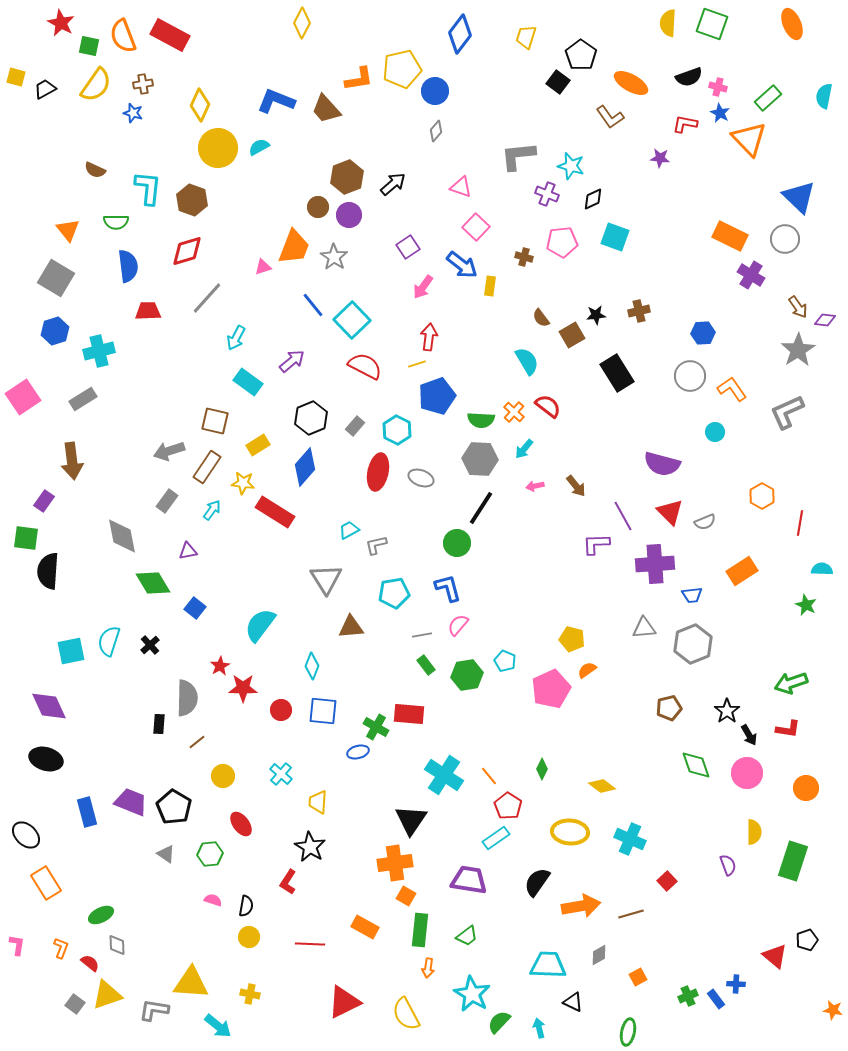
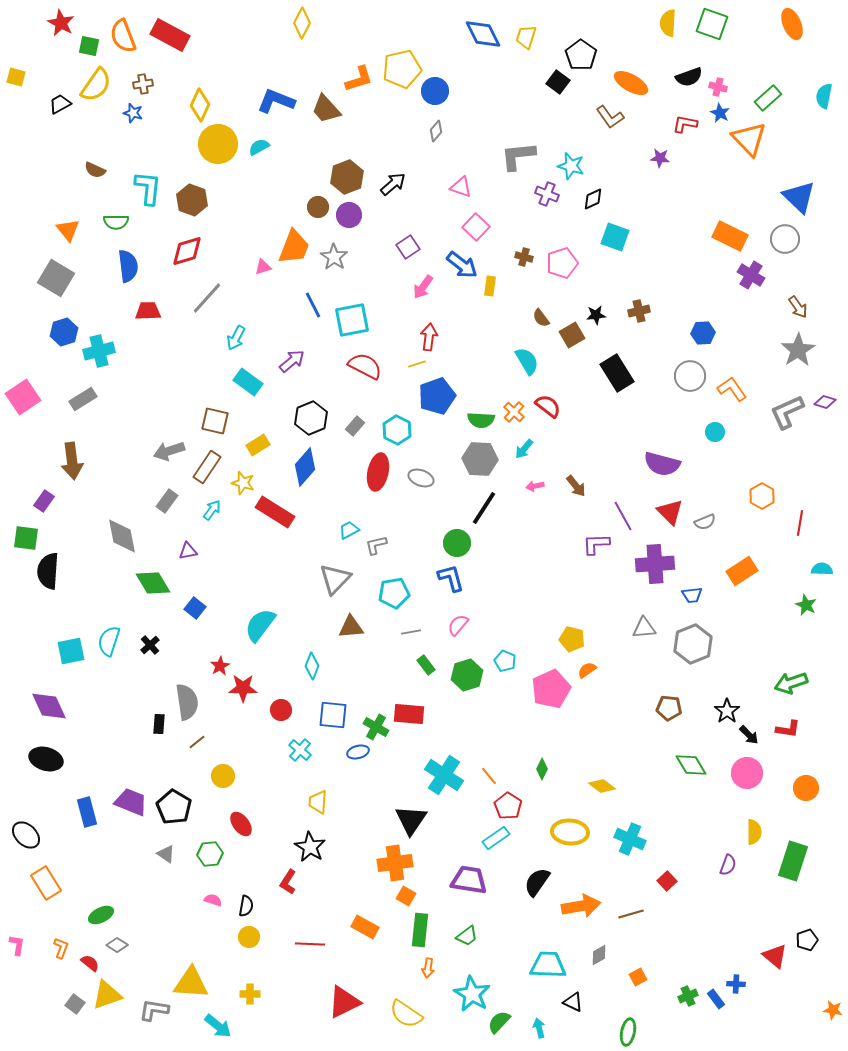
blue diamond at (460, 34): moved 23 px right; rotated 63 degrees counterclockwise
orange L-shape at (359, 79): rotated 8 degrees counterclockwise
black trapezoid at (45, 89): moved 15 px right, 15 px down
yellow circle at (218, 148): moved 4 px up
pink pentagon at (562, 242): moved 21 px down; rotated 12 degrees counterclockwise
blue line at (313, 305): rotated 12 degrees clockwise
cyan square at (352, 320): rotated 33 degrees clockwise
purple diamond at (825, 320): moved 82 px down; rotated 10 degrees clockwise
blue hexagon at (55, 331): moved 9 px right, 1 px down
yellow star at (243, 483): rotated 10 degrees clockwise
black line at (481, 508): moved 3 px right
gray triangle at (326, 579): moved 9 px right; rotated 16 degrees clockwise
blue L-shape at (448, 588): moved 3 px right, 10 px up
gray line at (422, 635): moved 11 px left, 3 px up
green hexagon at (467, 675): rotated 8 degrees counterclockwise
gray semicircle at (187, 698): moved 4 px down; rotated 9 degrees counterclockwise
brown pentagon at (669, 708): rotated 20 degrees clockwise
blue square at (323, 711): moved 10 px right, 4 px down
black arrow at (749, 735): rotated 15 degrees counterclockwise
green diamond at (696, 765): moved 5 px left; rotated 12 degrees counterclockwise
cyan cross at (281, 774): moved 19 px right, 24 px up
purple semicircle at (728, 865): rotated 40 degrees clockwise
gray diamond at (117, 945): rotated 55 degrees counterclockwise
yellow cross at (250, 994): rotated 12 degrees counterclockwise
yellow semicircle at (406, 1014): rotated 28 degrees counterclockwise
